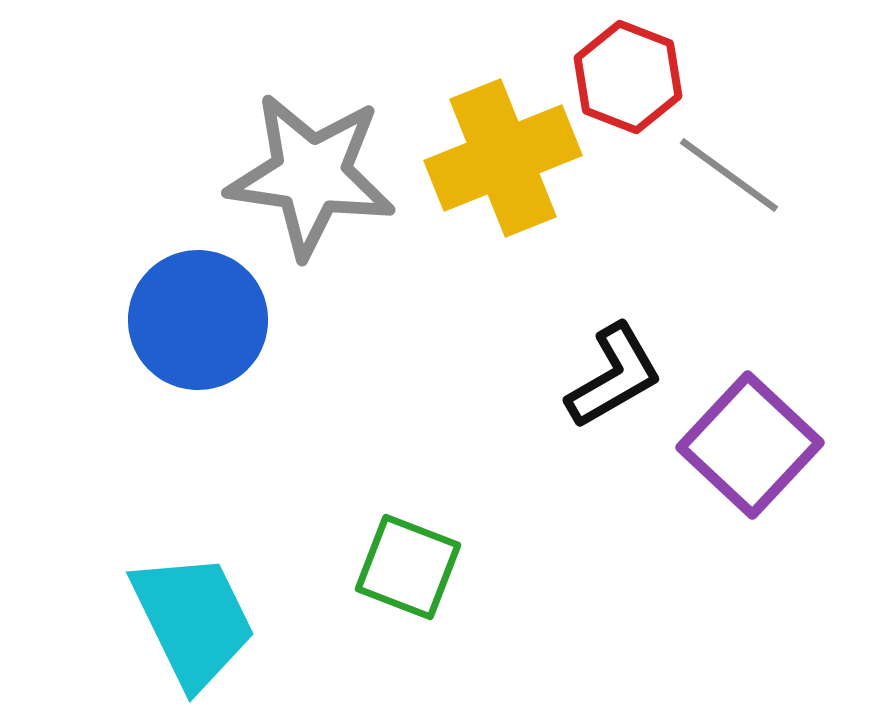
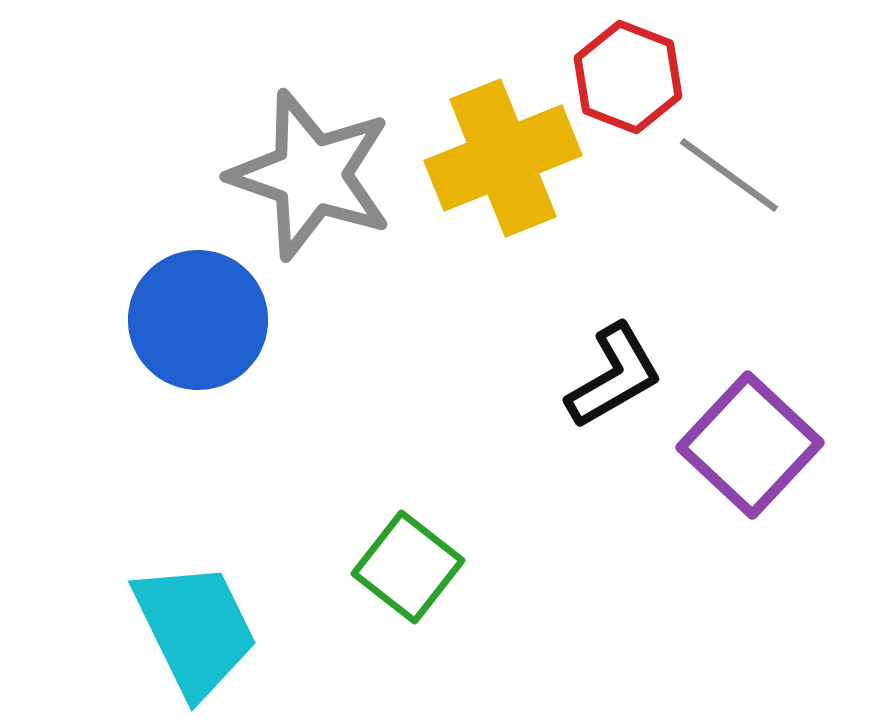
gray star: rotated 11 degrees clockwise
green square: rotated 17 degrees clockwise
cyan trapezoid: moved 2 px right, 9 px down
